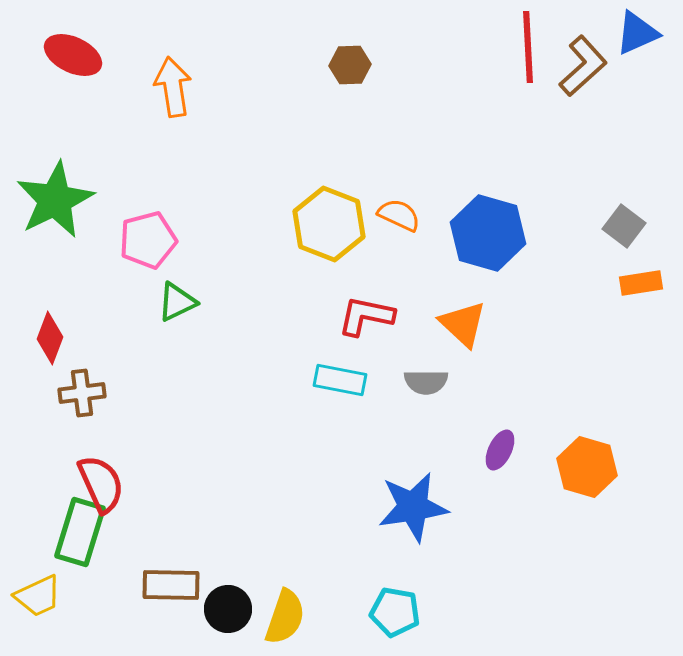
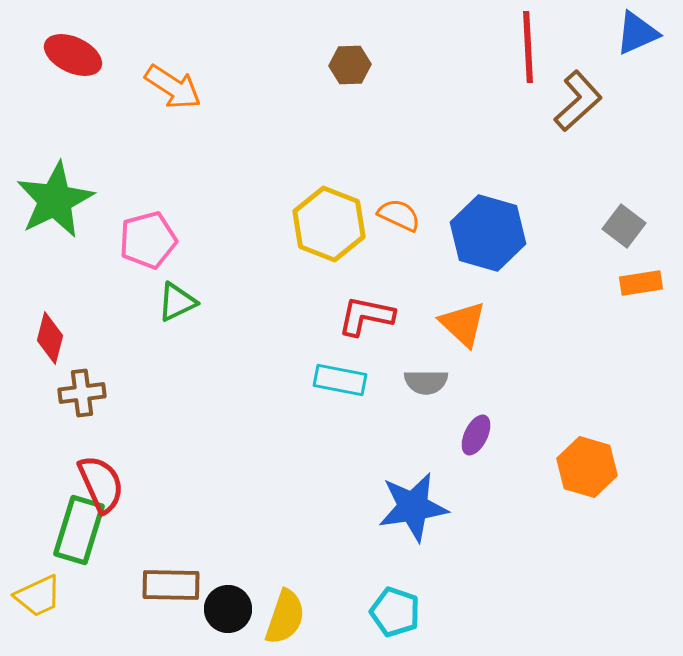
brown L-shape: moved 5 px left, 35 px down
orange arrow: rotated 132 degrees clockwise
red diamond: rotated 6 degrees counterclockwise
purple ellipse: moved 24 px left, 15 px up
green rectangle: moved 1 px left, 2 px up
cyan pentagon: rotated 9 degrees clockwise
